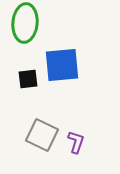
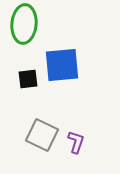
green ellipse: moved 1 px left, 1 px down
